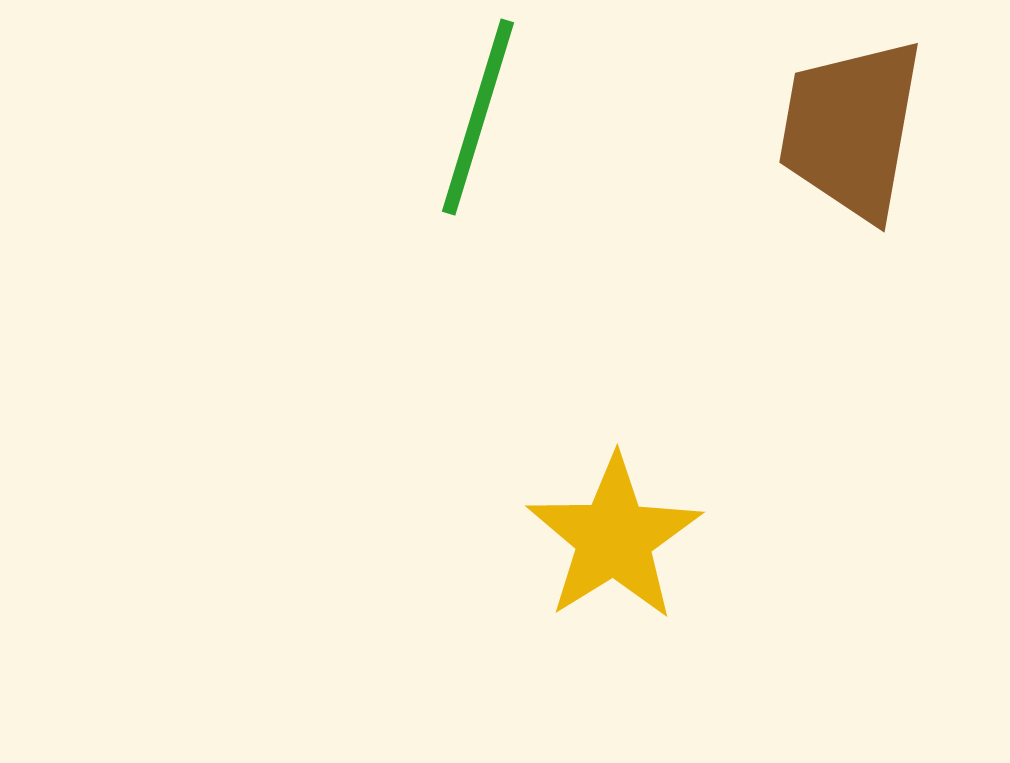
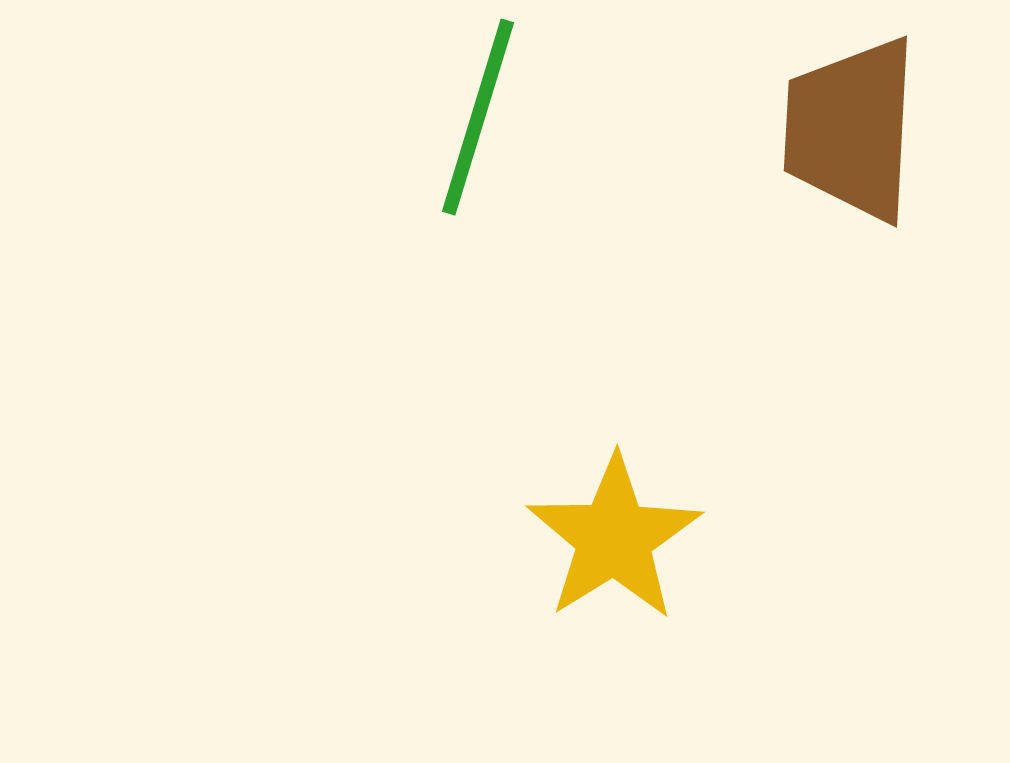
brown trapezoid: rotated 7 degrees counterclockwise
